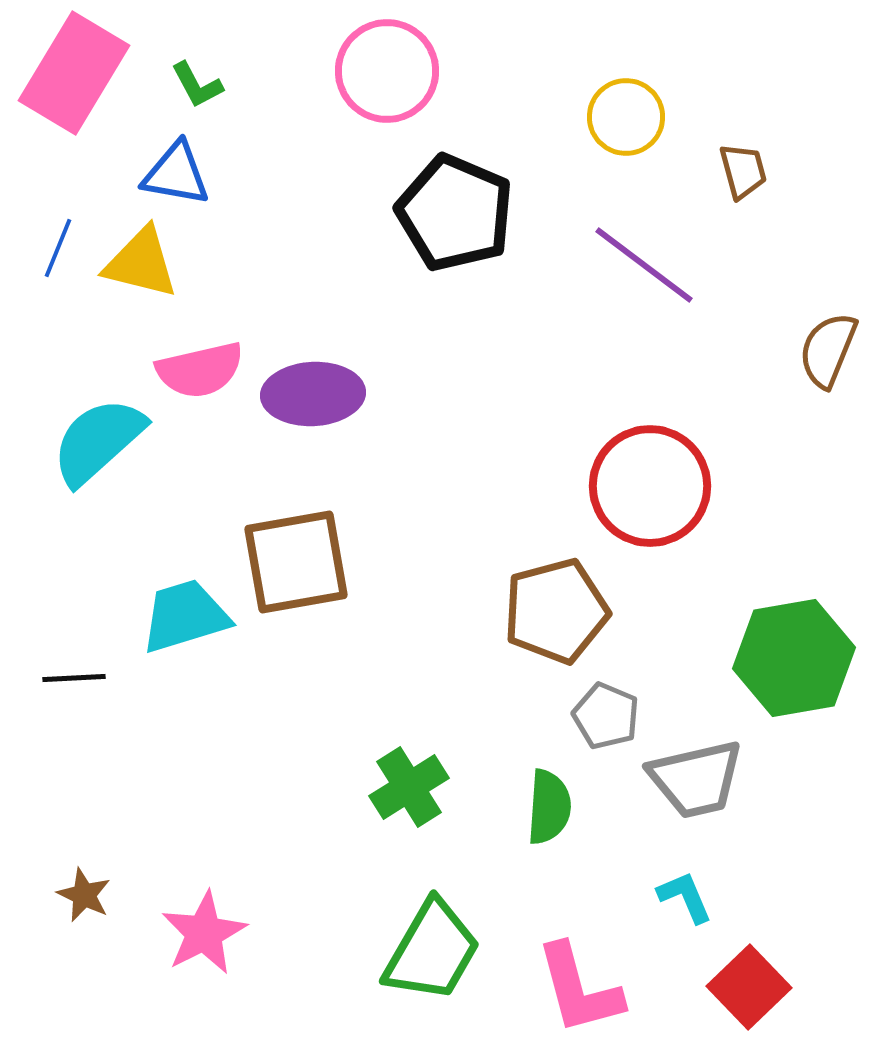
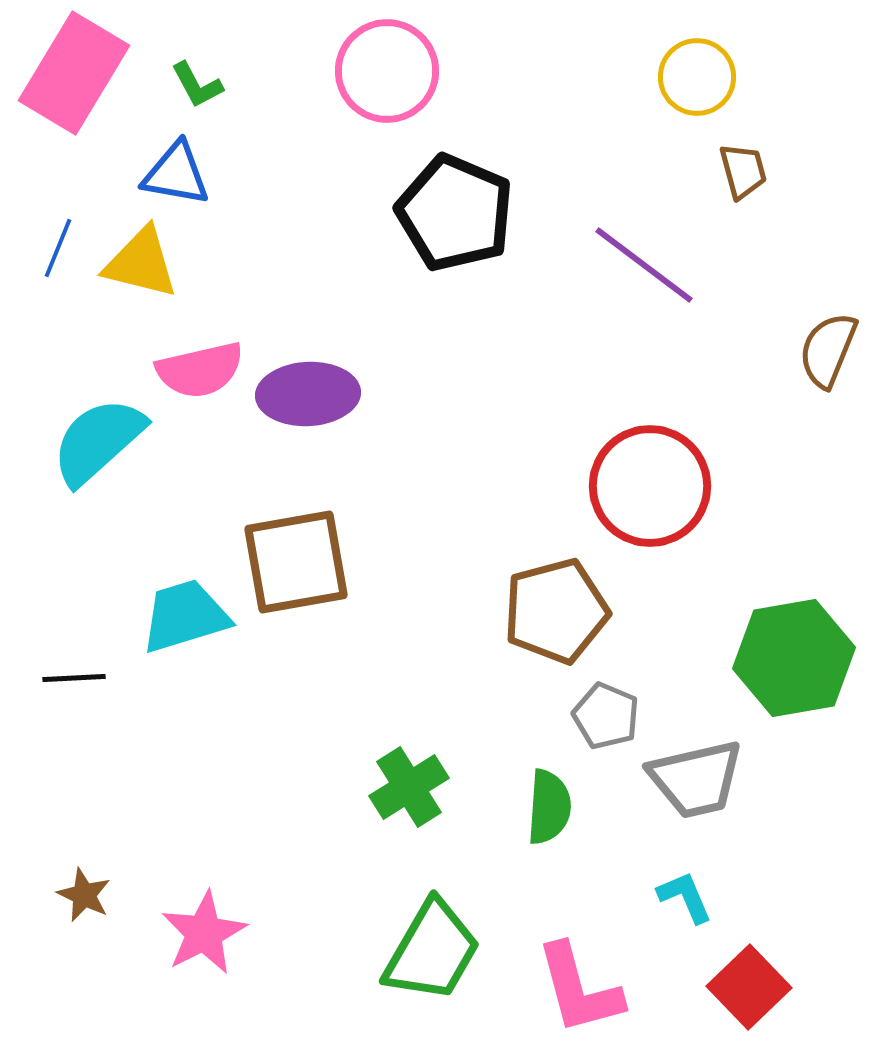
yellow circle: moved 71 px right, 40 px up
purple ellipse: moved 5 px left
